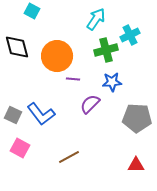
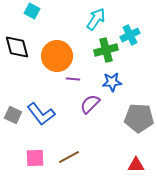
gray pentagon: moved 2 px right
pink square: moved 15 px right, 10 px down; rotated 30 degrees counterclockwise
